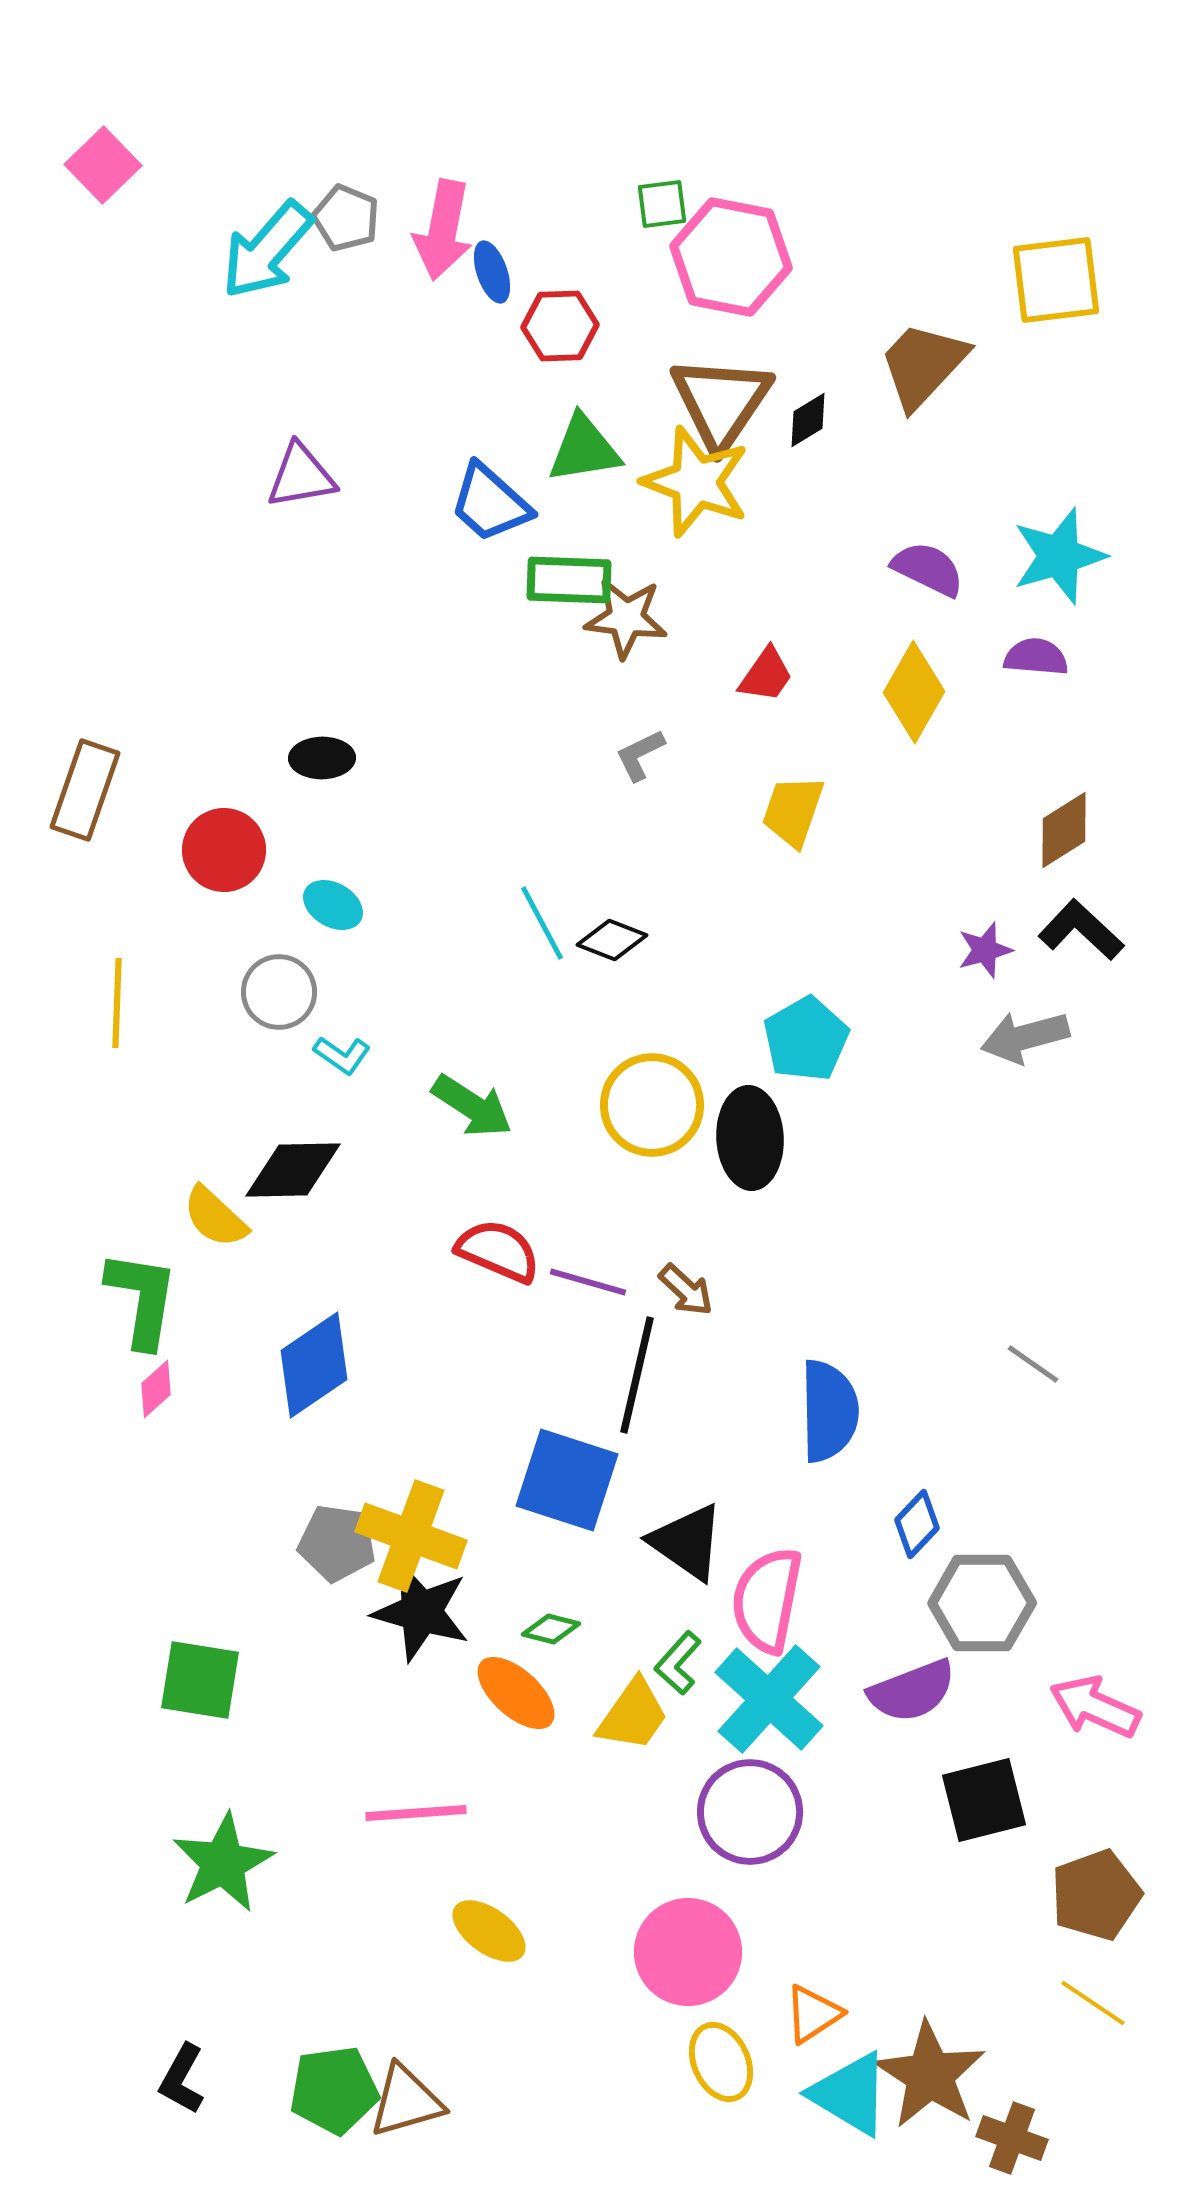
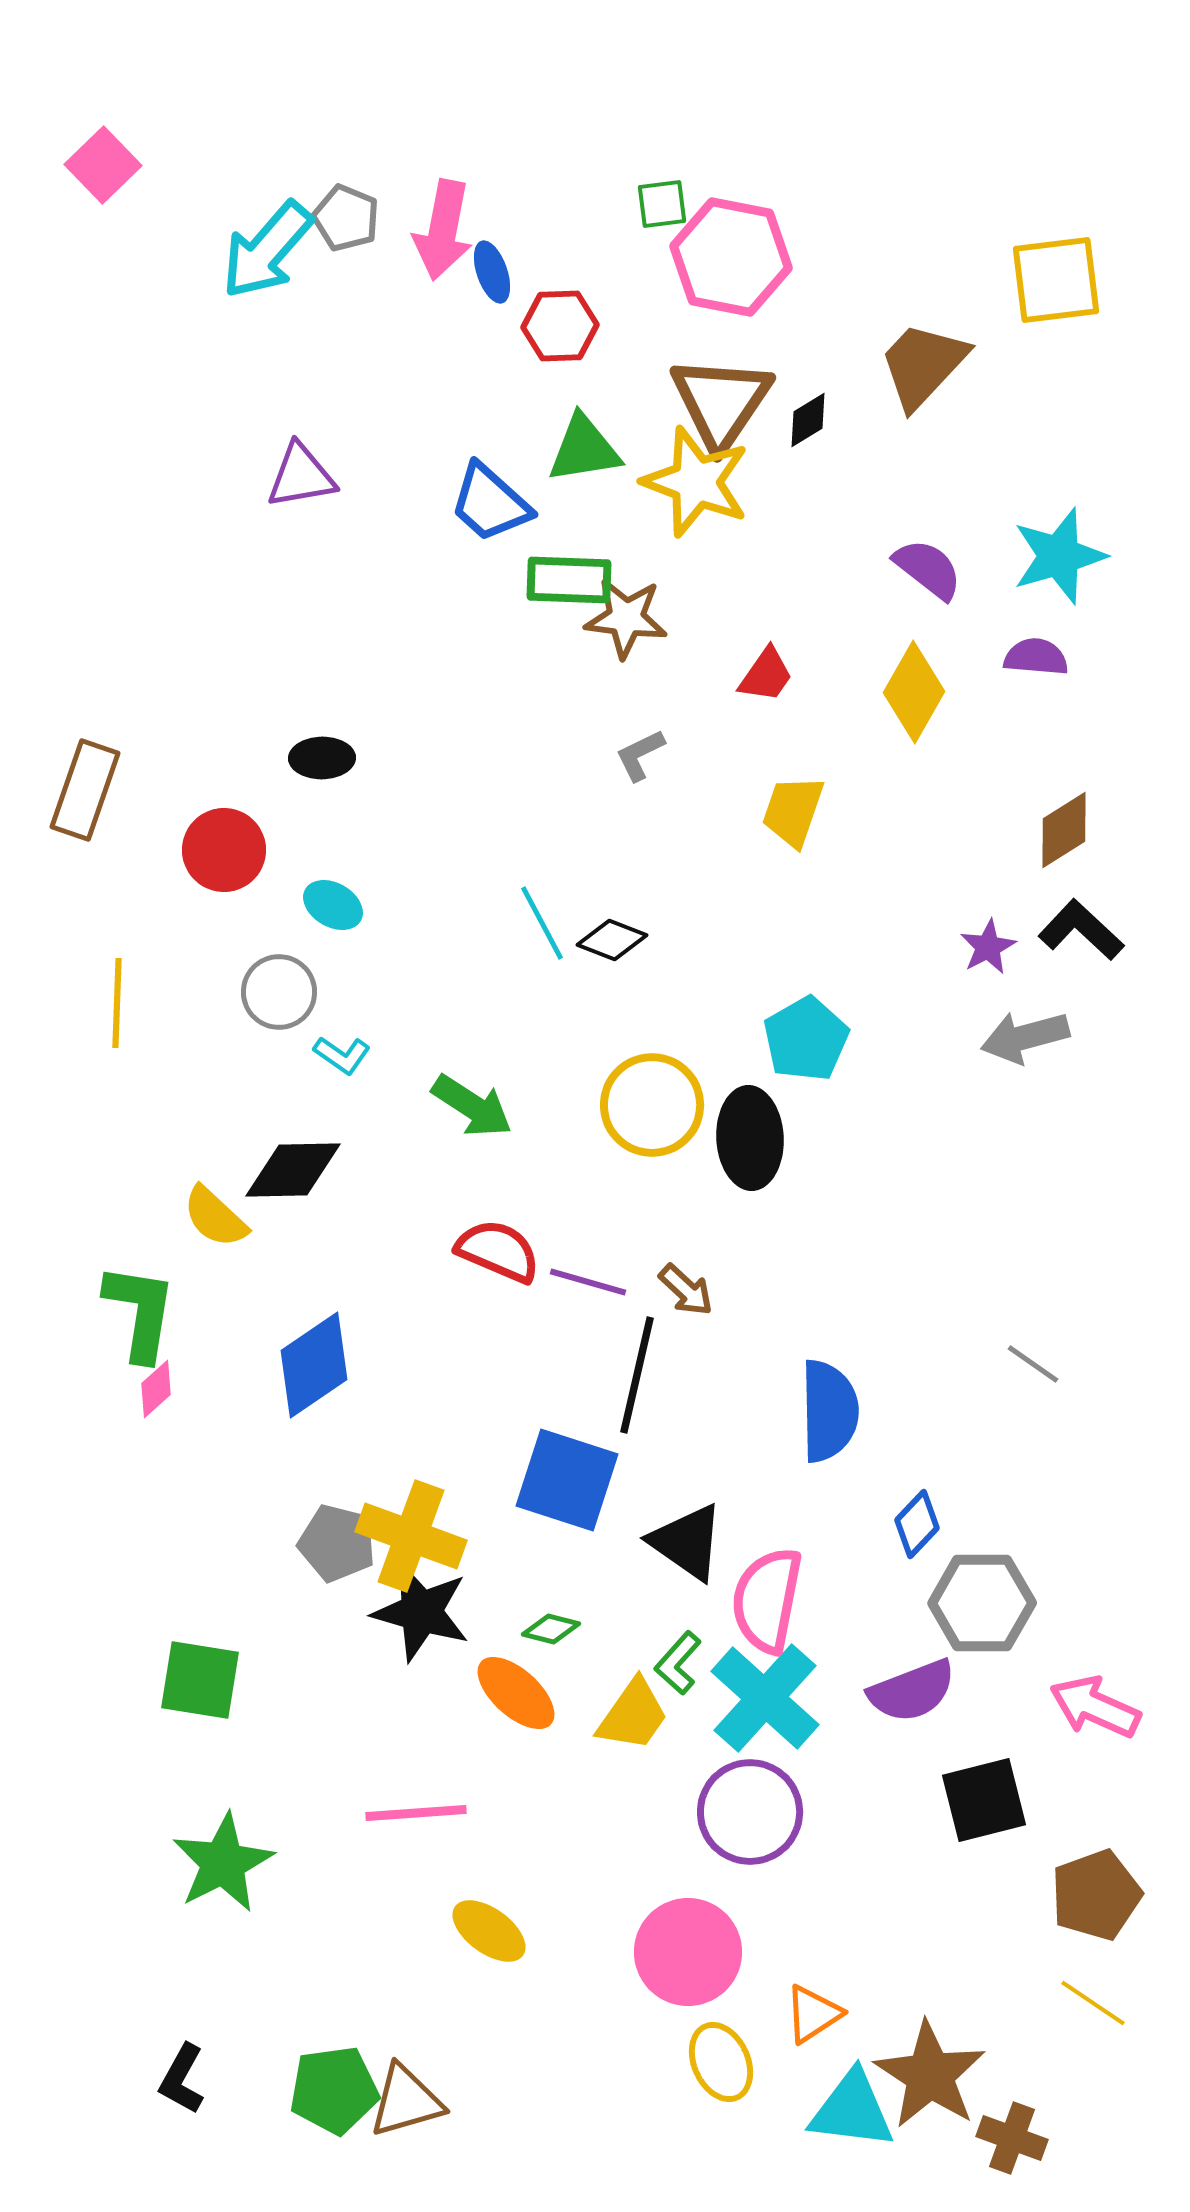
purple semicircle at (928, 569): rotated 12 degrees clockwise
purple star at (985, 950): moved 3 px right, 3 px up; rotated 12 degrees counterclockwise
green L-shape at (142, 1299): moved 2 px left, 13 px down
gray pentagon at (337, 1543): rotated 6 degrees clockwise
cyan cross at (769, 1699): moved 4 px left, 1 px up
cyan triangle at (850, 2094): moved 2 px right, 16 px down; rotated 24 degrees counterclockwise
